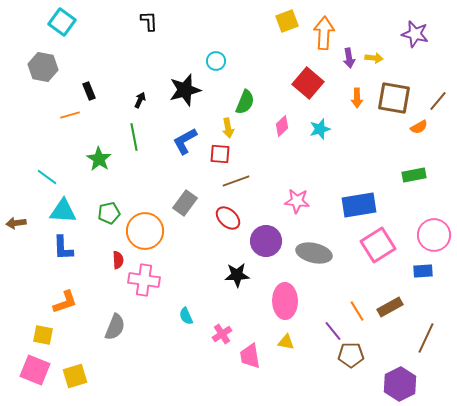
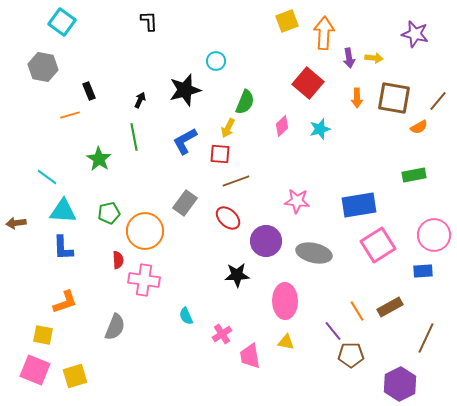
yellow arrow at (228, 128): rotated 36 degrees clockwise
